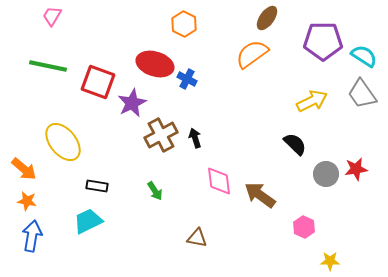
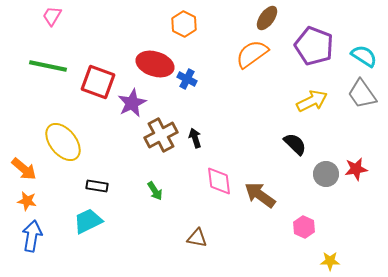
purple pentagon: moved 9 px left, 5 px down; rotated 21 degrees clockwise
